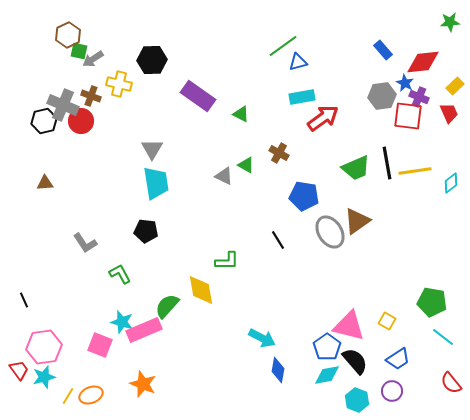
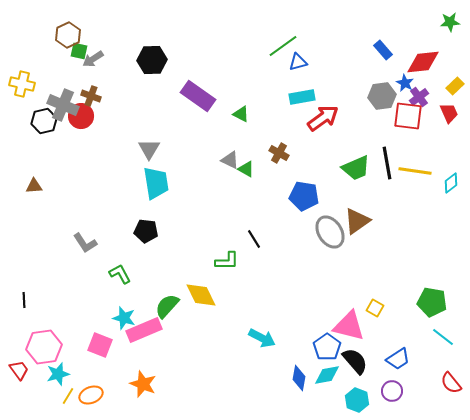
yellow cross at (119, 84): moved 97 px left
purple cross at (419, 97): rotated 30 degrees clockwise
red circle at (81, 121): moved 5 px up
gray triangle at (152, 149): moved 3 px left
green triangle at (246, 165): moved 4 px down
yellow line at (415, 171): rotated 16 degrees clockwise
gray triangle at (224, 176): moved 6 px right, 16 px up
brown triangle at (45, 183): moved 11 px left, 3 px down
black line at (278, 240): moved 24 px left, 1 px up
yellow diamond at (201, 290): moved 5 px down; rotated 16 degrees counterclockwise
black line at (24, 300): rotated 21 degrees clockwise
yellow square at (387, 321): moved 12 px left, 13 px up
cyan star at (122, 322): moved 2 px right, 4 px up
blue diamond at (278, 370): moved 21 px right, 8 px down
cyan star at (44, 377): moved 14 px right, 3 px up
